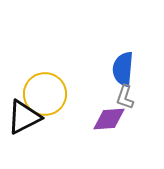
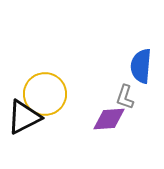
blue semicircle: moved 18 px right, 3 px up
